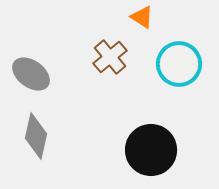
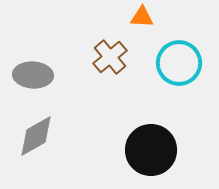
orange triangle: rotated 30 degrees counterclockwise
cyan circle: moved 1 px up
gray ellipse: moved 2 px right, 1 px down; rotated 33 degrees counterclockwise
gray diamond: rotated 48 degrees clockwise
